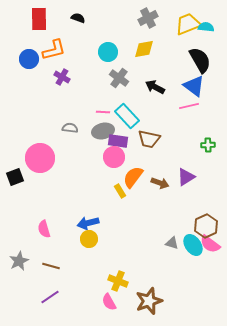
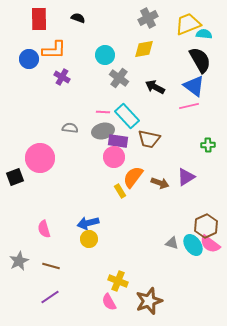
cyan semicircle at (206, 27): moved 2 px left, 7 px down
orange L-shape at (54, 50): rotated 15 degrees clockwise
cyan circle at (108, 52): moved 3 px left, 3 px down
